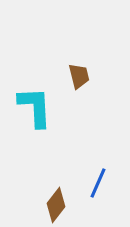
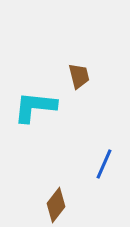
cyan L-shape: rotated 81 degrees counterclockwise
blue line: moved 6 px right, 19 px up
